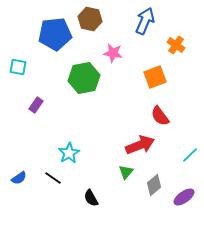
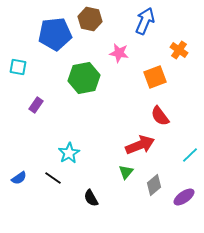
orange cross: moved 3 px right, 5 px down
pink star: moved 6 px right
